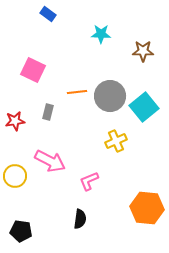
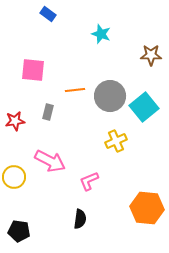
cyan star: rotated 18 degrees clockwise
brown star: moved 8 px right, 4 px down
pink square: rotated 20 degrees counterclockwise
orange line: moved 2 px left, 2 px up
yellow circle: moved 1 px left, 1 px down
black pentagon: moved 2 px left
